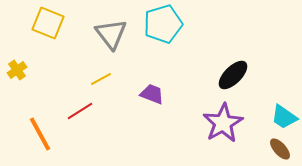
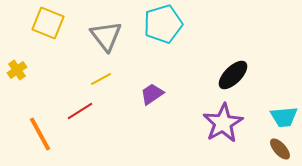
gray triangle: moved 5 px left, 2 px down
purple trapezoid: rotated 55 degrees counterclockwise
cyan trapezoid: rotated 40 degrees counterclockwise
